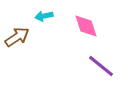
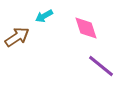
cyan arrow: rotated 18 degrees counterclockwise
pink diamond: moved 2 px down
